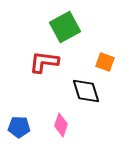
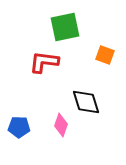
green square: rotated 16 degrees clockwise
orange square: moved 7 px up
black diamond: moved 11 px down
